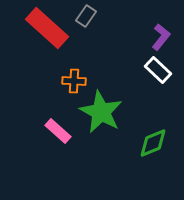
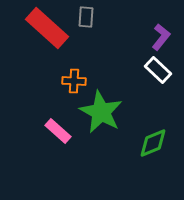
gray rectangle: moved 1 px down; rotated 30 degrees counterclockwise
